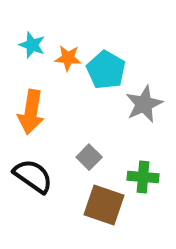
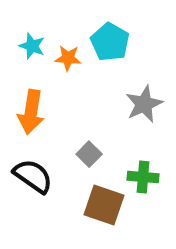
cyan star: moved 1 px down
cyan pentagon: moved 4 px right, 28 px up
gray square: moved 3 px up
